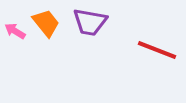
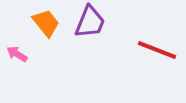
purple trapezoid: rotated 78 degrees counterclockwise
pink arrow: moved 2 px right, 23 px down
